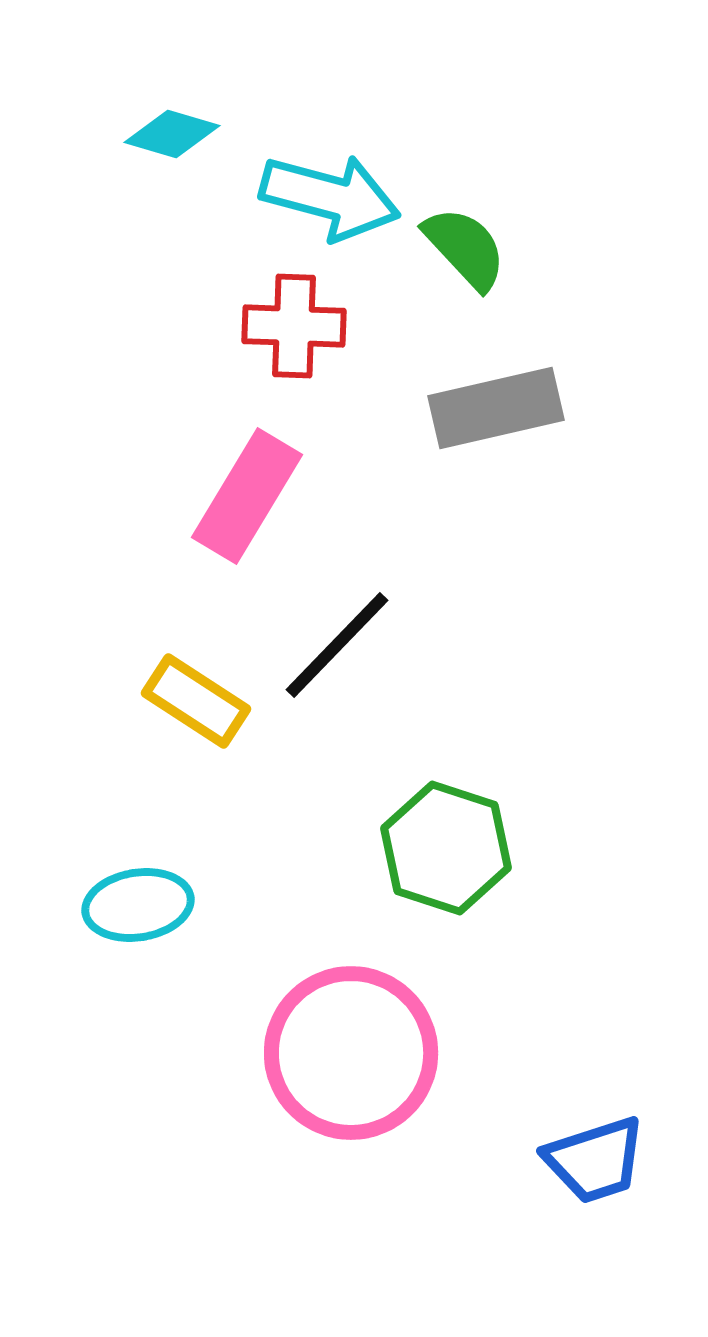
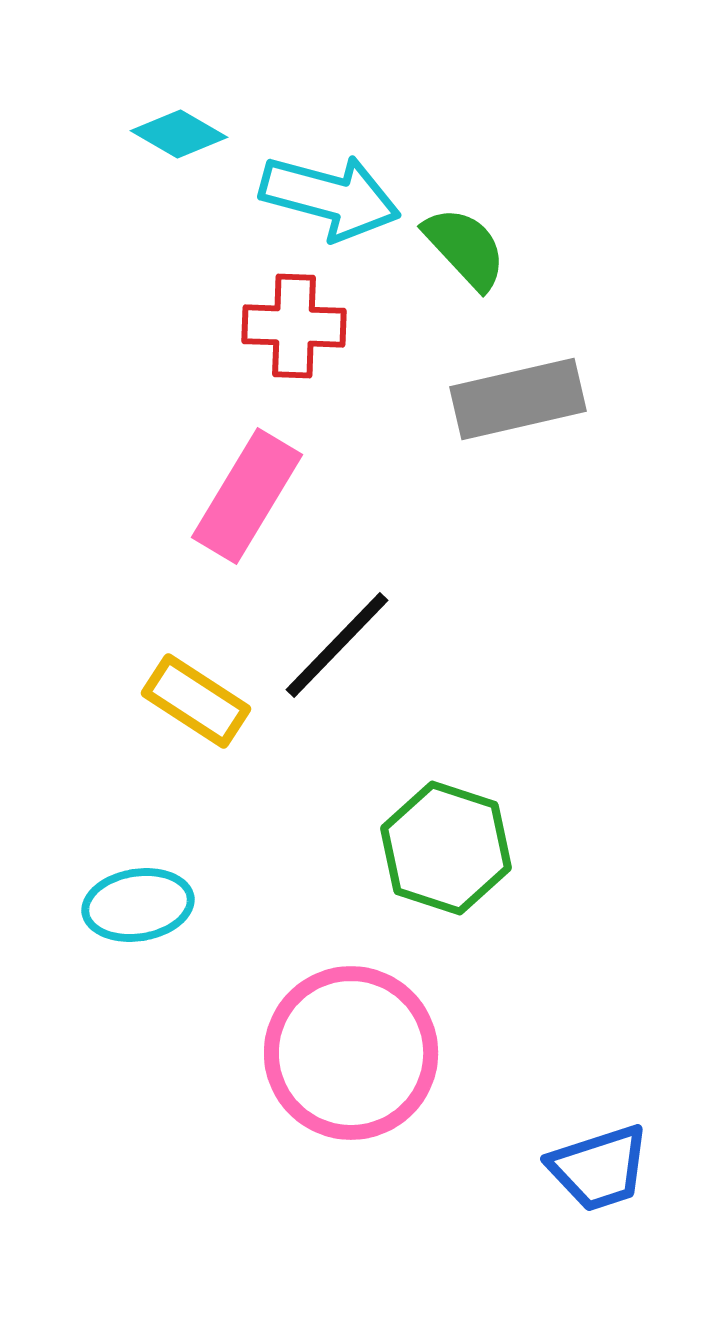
cyan diamond: moved 7 px right; rotated 14 degrees clockwise
gray rectangle: moved 22 px right, 9 px up
blue trapezoid: moved 4 px right, 8 px down
